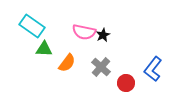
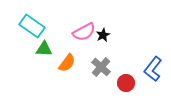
pink semicircle: rotated 40 degrees counterclockwise
